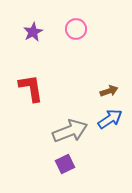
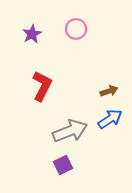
purple star: moved 1 px left, 2 px down
red L-shape: moved 11 px right, 2 px up; rotated 36 degrees clockwise
purple square: moved 2 px left, 1 px down
